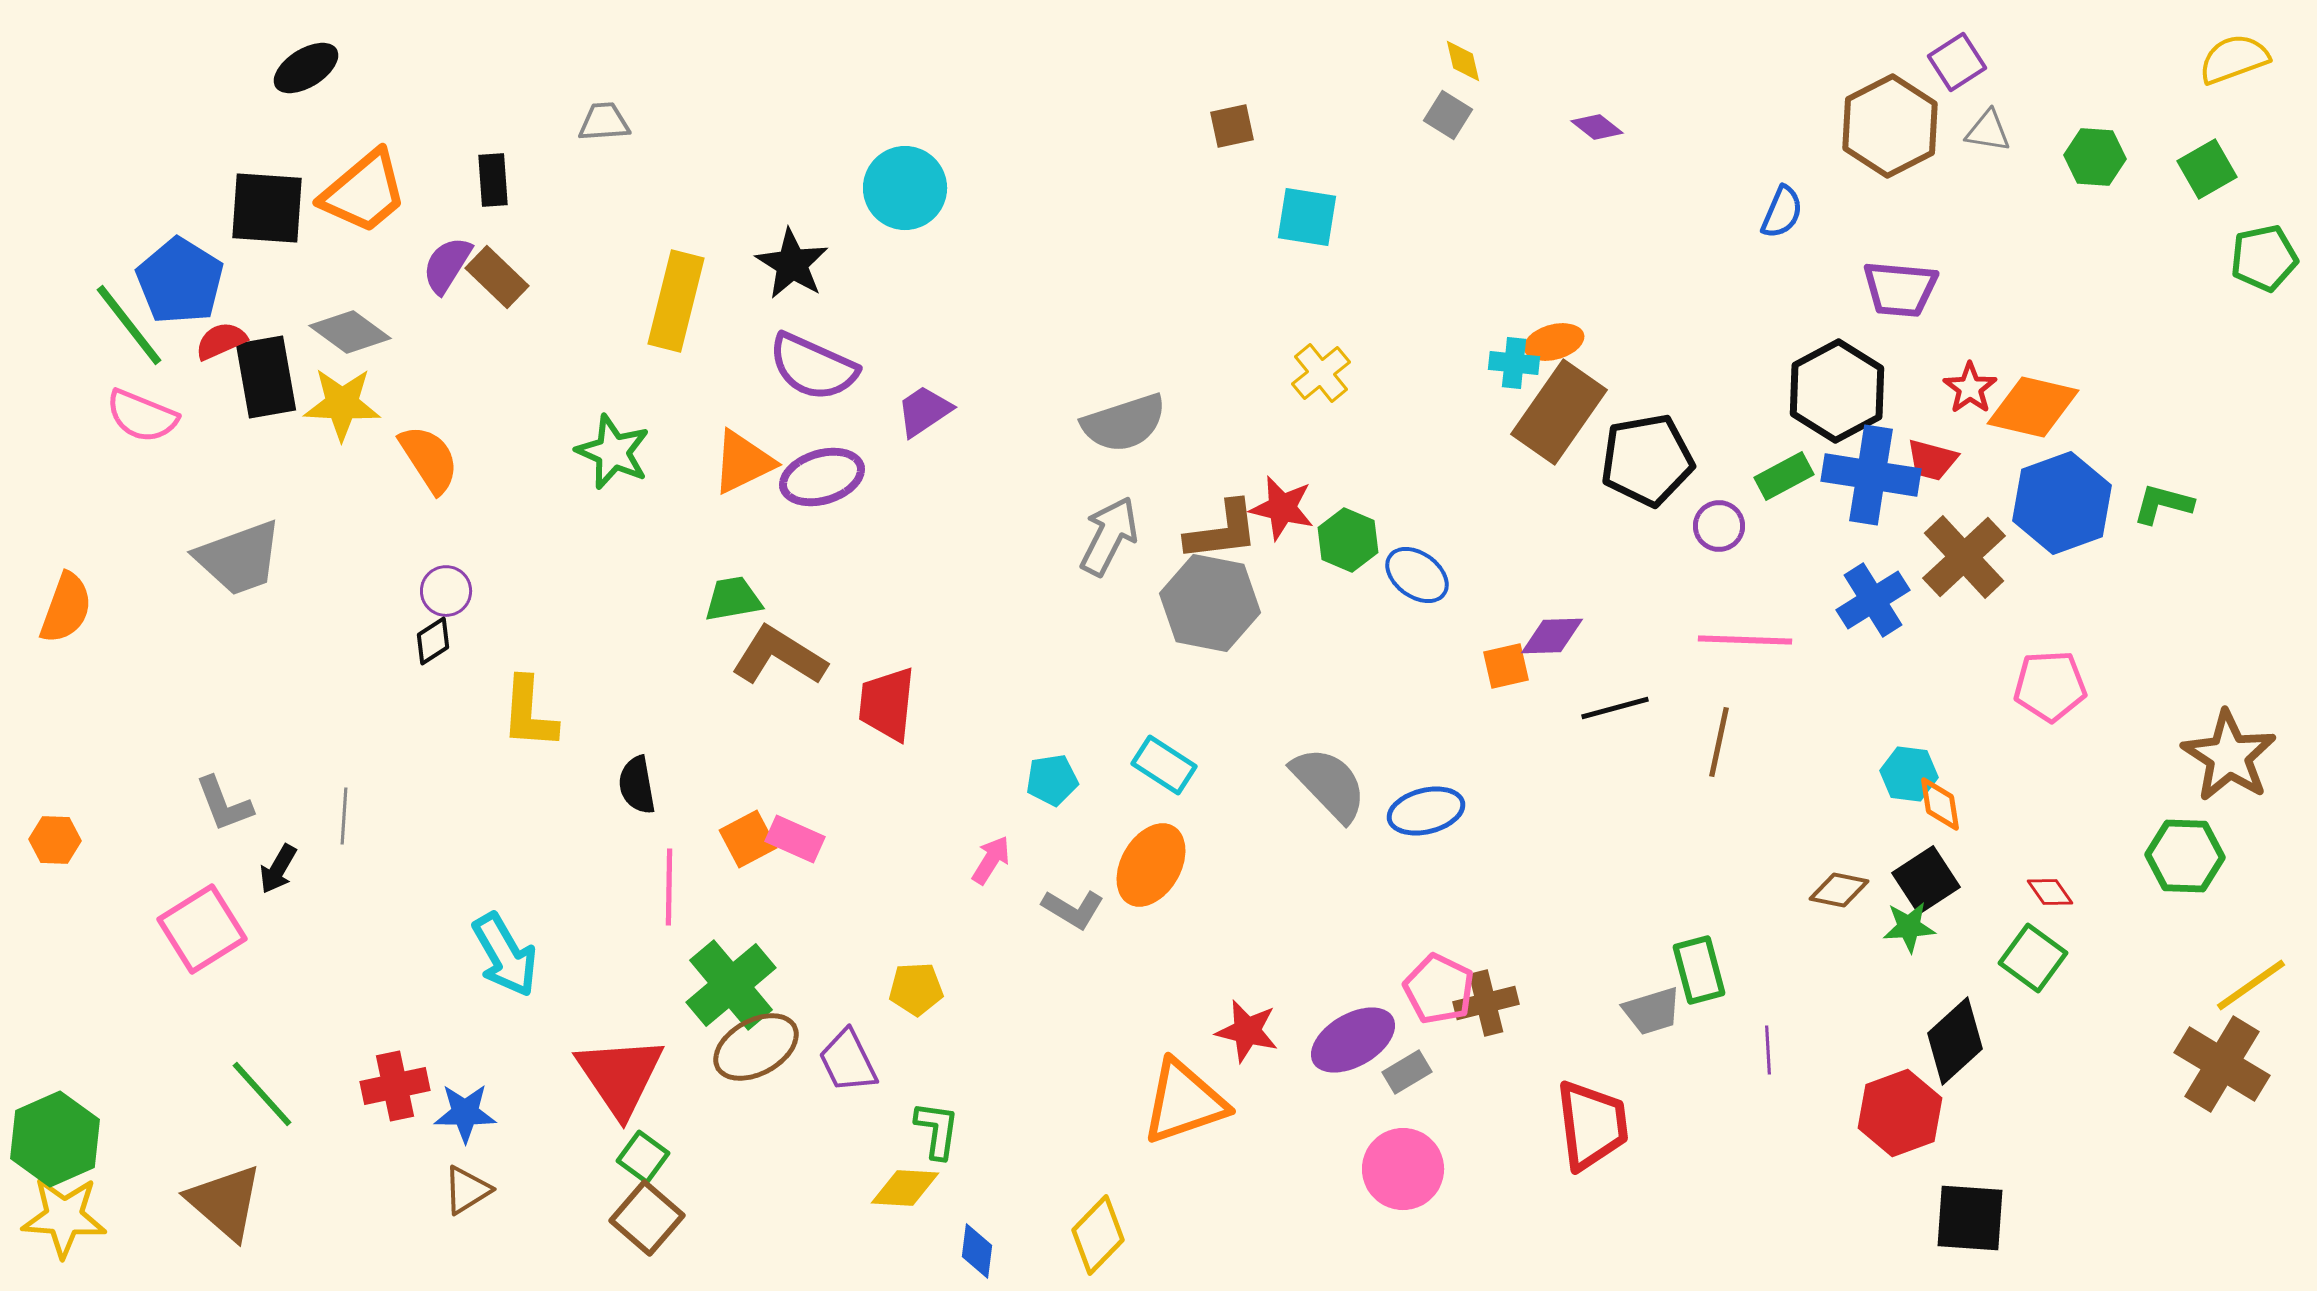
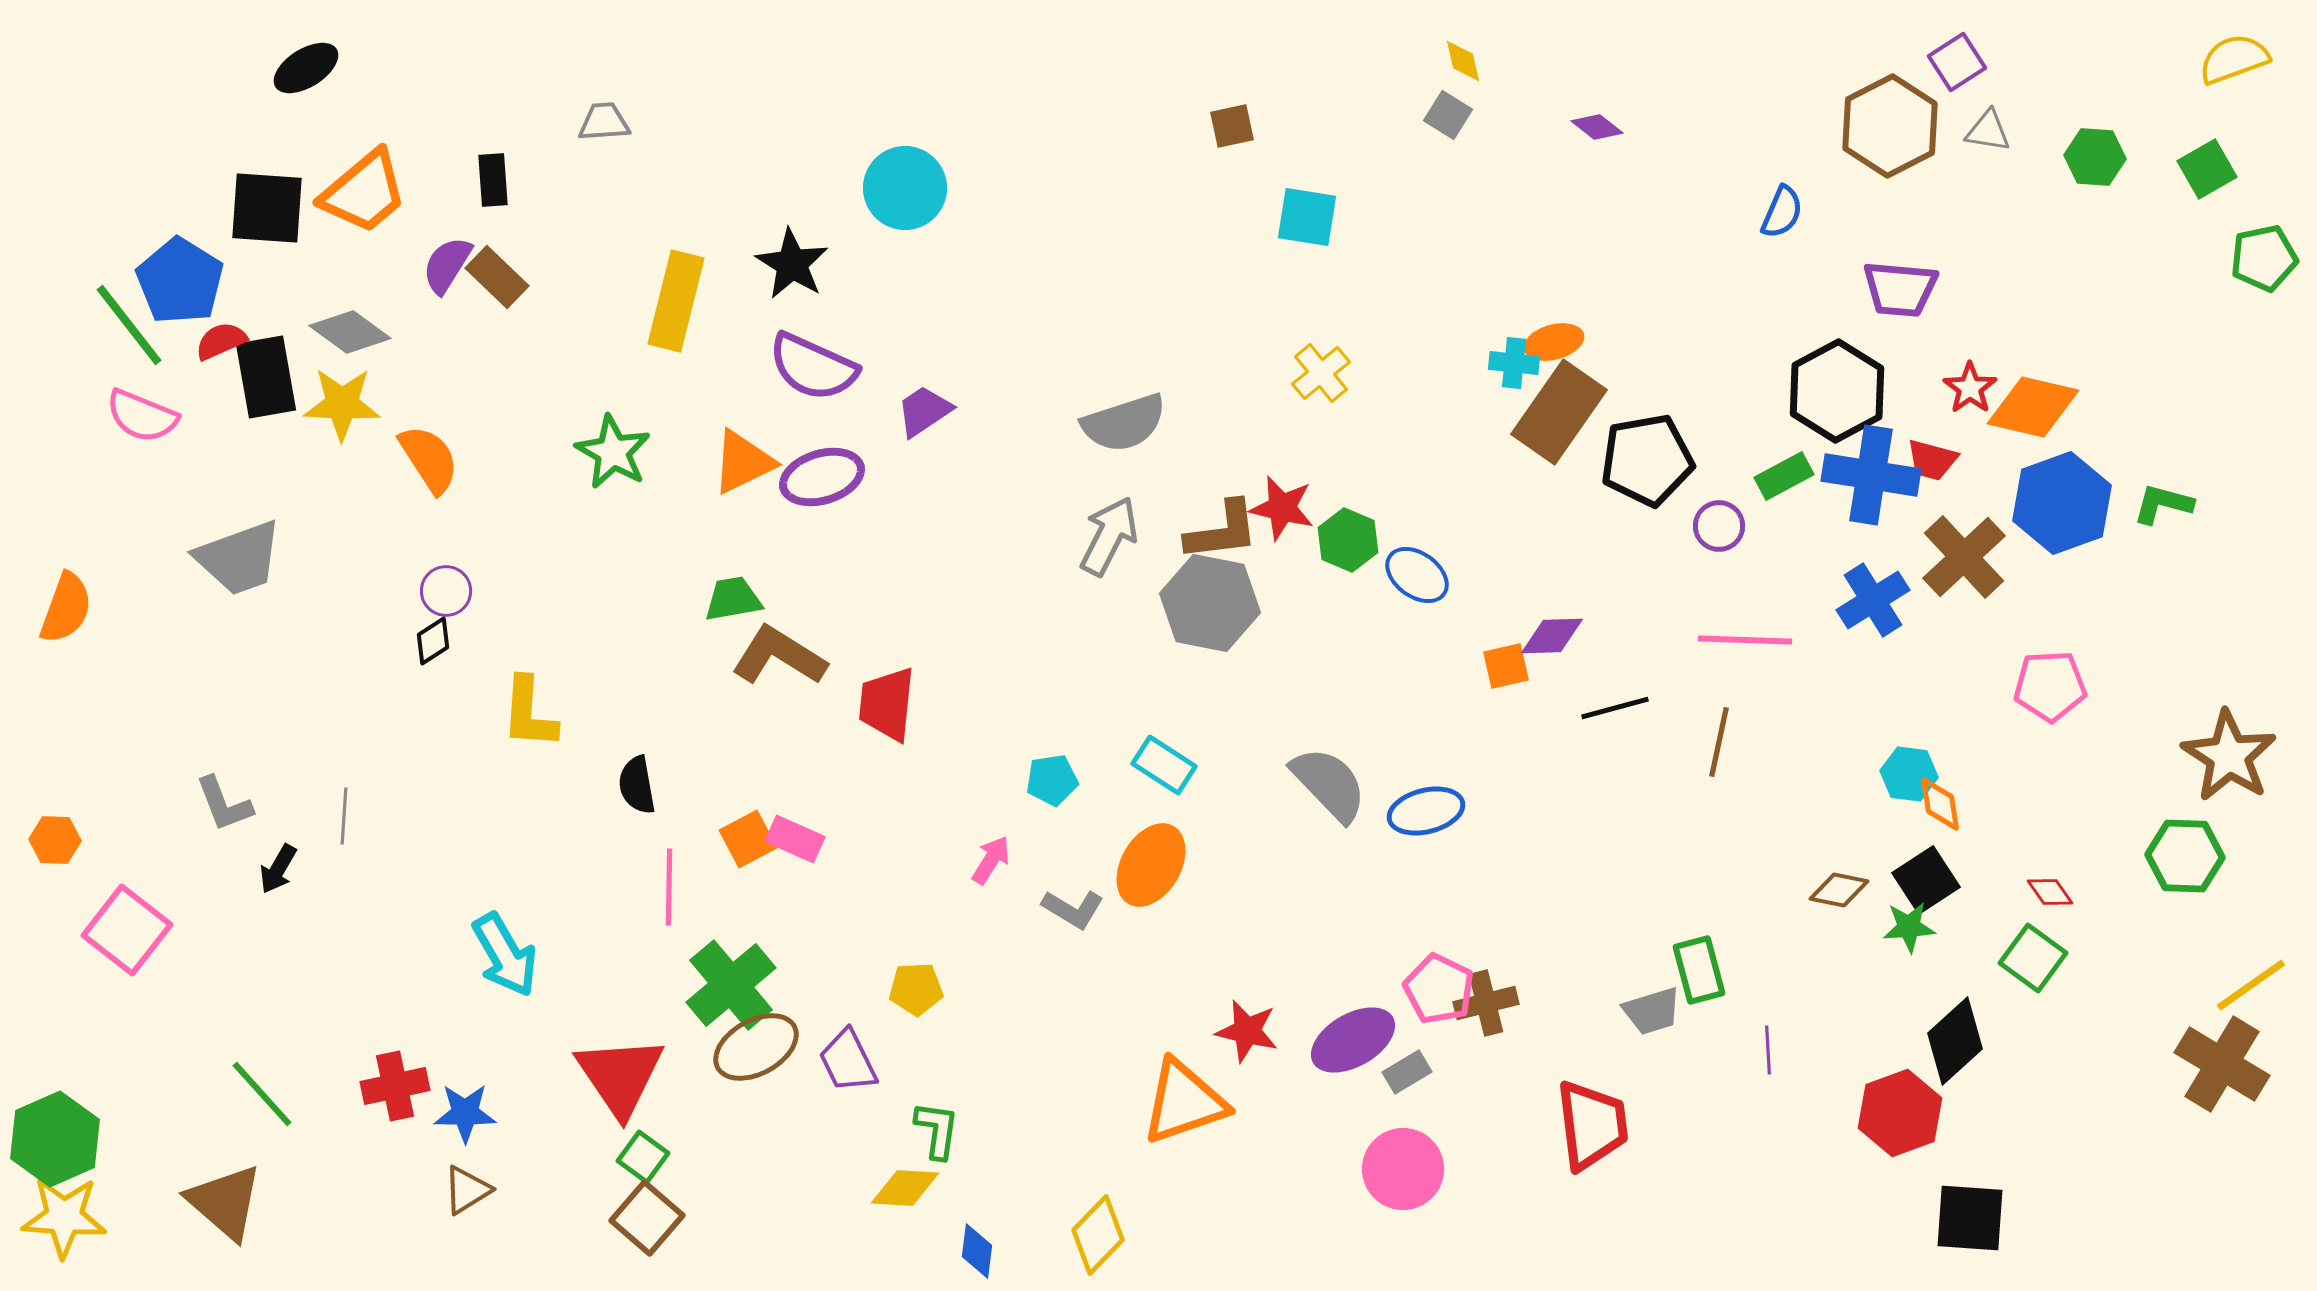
green star at (613, 452): rotated 6 degrees clockwise
pink square at (202, 929): moved 75 px left, 1 px down; rotated 20 degrees counterclockwise
